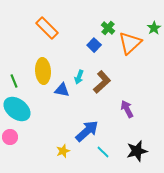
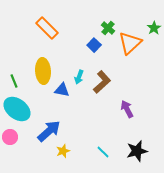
blue arrow: moved 38 px left
